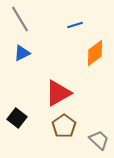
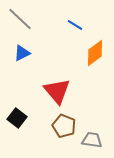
gray line: rotated 16 degrees counterclockwise
blue line: rotated 49 degrees clockwise
red triangle: moved 1 px left, 2 px up; rotated 40 degrees counterclockwise
brown pentagon: rotated 15 degrees counterclockwise
gray trapezoid: moved 7 px left; rotated 35 degrees counterclockwise
